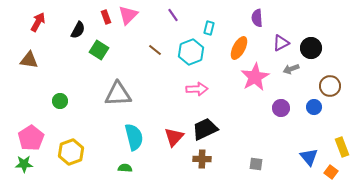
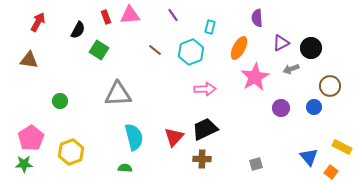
pink triangle: moved 2 px right; rotated 40 degrees clockwise
cyan rectangle: moved 1 px right, 1 px up
pink arrow: moved 8 px right
yellow rectangle: rotated 42 degrees counterclockwise
gray square: rotated 24 degrees counterclockwise
